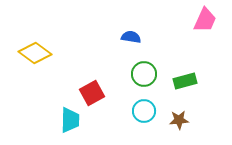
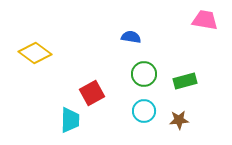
pink trapezoid: rotated 104 degrees counterclockwise
